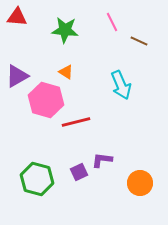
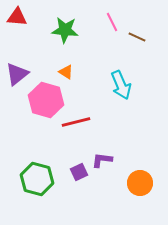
brown line: moved 2 px left, 4 px up
purple triangle: moved 2 px up; rotated 10 degrees counterclockwise
